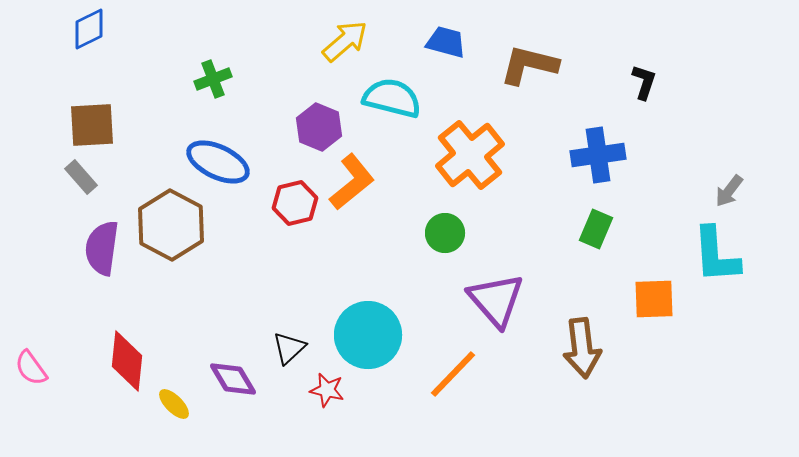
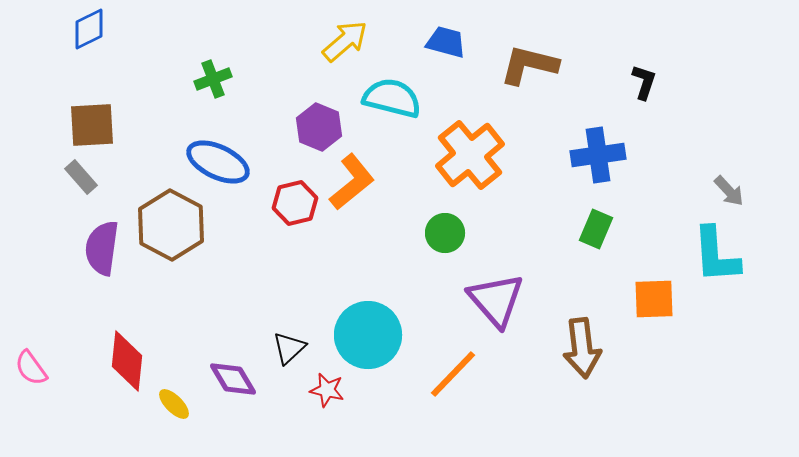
gray arrow: rotated 80 degrees counterclockwise
